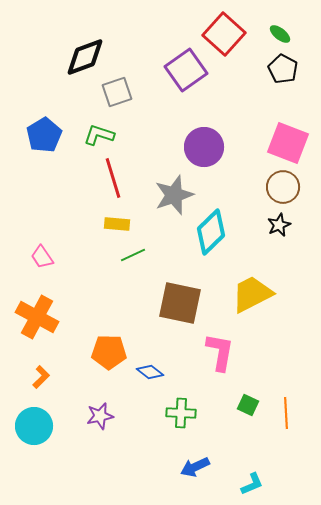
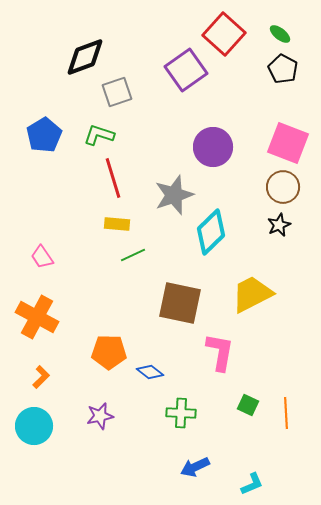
purple circle: moved 9 px right
